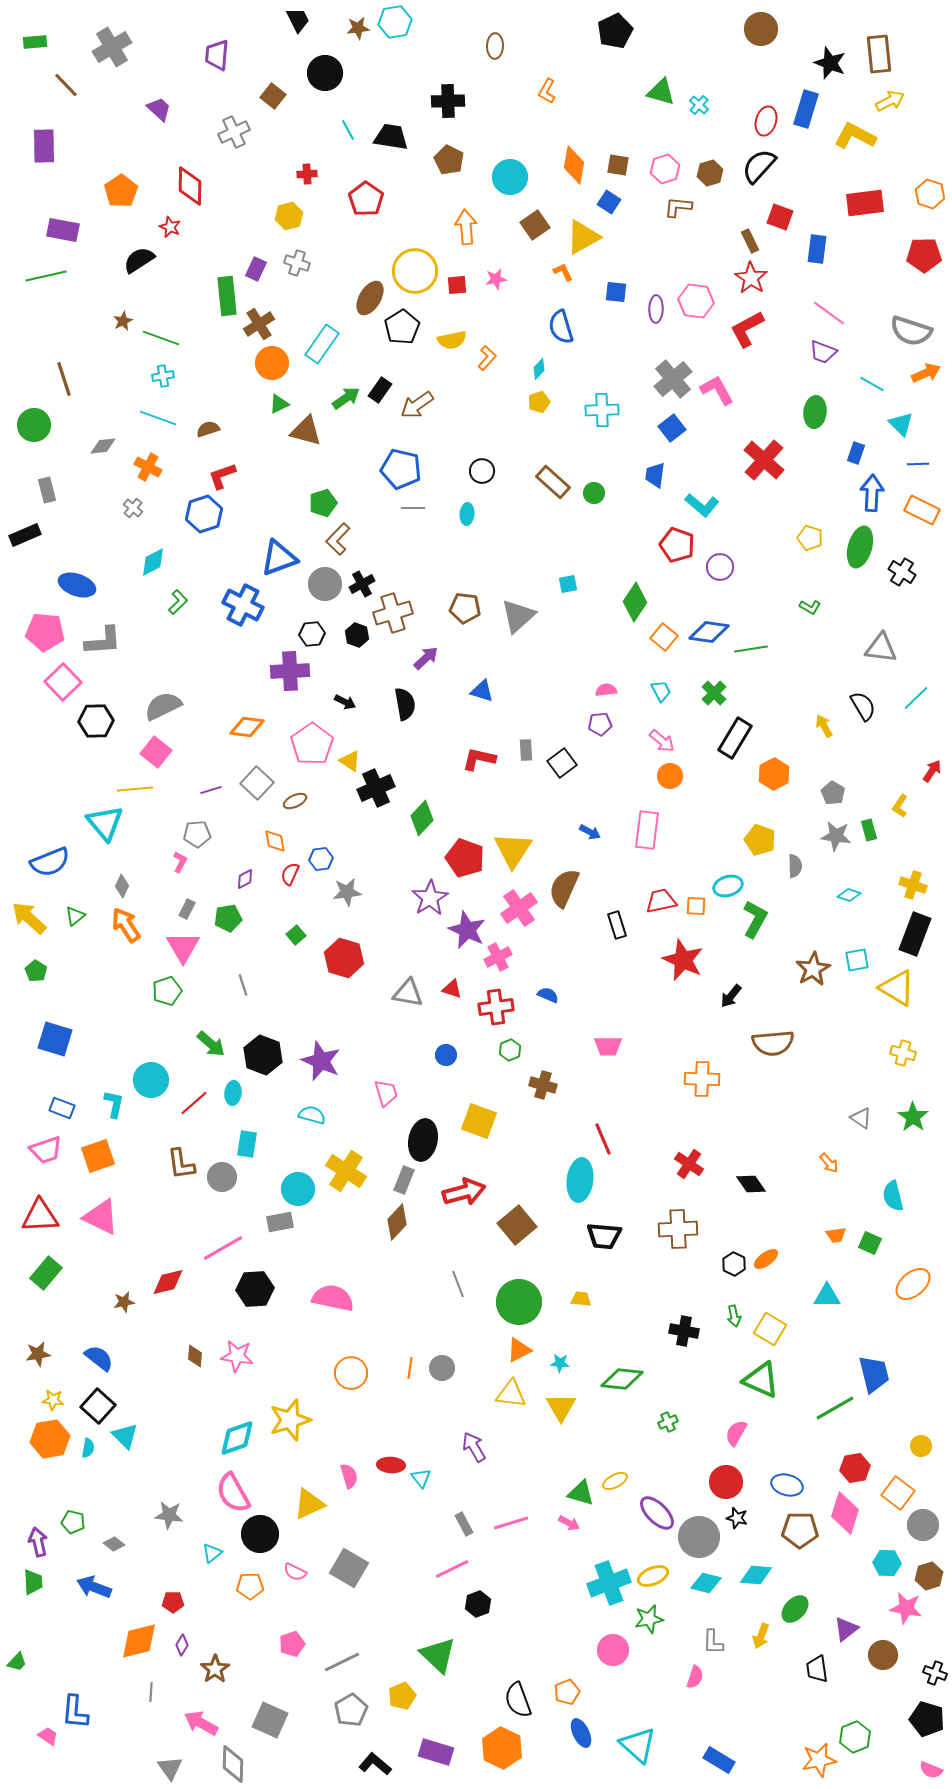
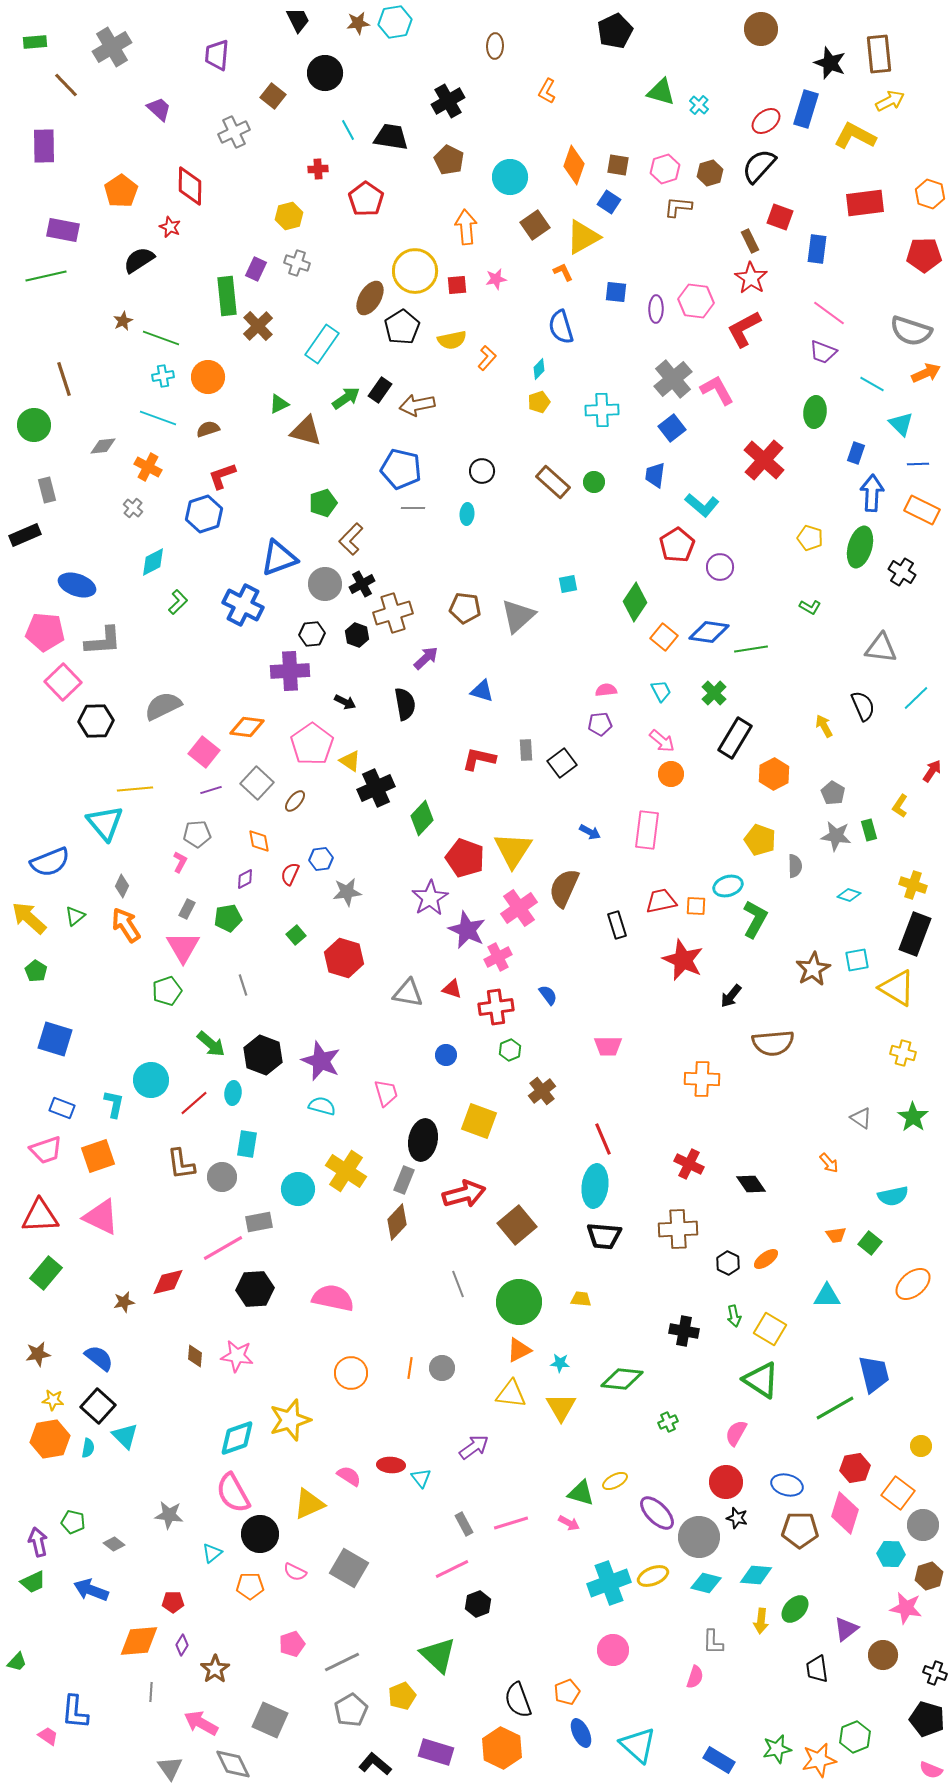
brown star at (358, 28): moved 5 px up
black cross at (448, 101): rotated 28 degrees counterclockwise
red ellipse at (766, 121): rotated 36 degrees clockwise
orange diamond at (574, 165): rotated 9 degrees clockwise
red cross at (307, 174): moved 11 px right, 5 px up
brown cross at (259, 324): moved 1 px left, 2 px down; rotated 12 degrees counterclockwise
red L-shape at (747, 329): moved 3 px left
orange circle at (272, 363): moved 64 px left, 14 px down
brown arrow at (417, 405): rotated 24 degrees clockwise
green circle at (594, 493): moved 11 px up
brown L-shape at (338, 539): moved 13 px right
red pentagon at (677, 545): rotated 20 degrees clockwise
black semicircle at (863, 706): rotated 8 degrees clockwise
pink square at (156, 752): moved 48 px right
orange circle at (670, 776): moved 1 px right, 2 px up
brown ellipse at (295, 801): rotated 25 degrees counterclockwise
orange diamond at (275, 841): moved 16 px left
blue semicircle at (548, 995): rotated 30 degrees clockwise
brown cross at (543, 1085): moved 1 px left, 6 px down; rotated 36 degrees clockwise
cyan semicircle at (312, 1115): moved 10 px right, 9 px up
red cross at (689, 1164): rotated 8 degrees counterclockwise
cyan ellipse at (580, 1180): moved 15 px right, 6 px down
red arrow at (464, 1192): moved 2 px down
cyan semicircle at (893, 1196): rotated 88 degrees counterclockwise
gray rectangle at (280, 1222): moved 21 px left
green square at (870, 1243): rotated 15 degrees clockwise
black hexagon at (734, 1264): moved 6 px left, 1 px up
green triangle at (761, 1380): rotated 9 degrees clockwise
purple arrow at (474, 1447): rotated 84 degrees clockwise
pink semicircle at (349, 1476): rotated 40 degrees counterclockwise
cyan hexagon at (887, 1563): moved 4 px right, 9 px up
green trapezoid at (33, 1582): rotated 68 degrees clockwise
blue arrow at (94, 1587): moved 3 px left, 3 px down
green star at (649, 1619): moved 128 px right, 130 px down
yellow arrow at (761, 1636): moved 15 px up; rotated 15 degrees counterclockwise
orange diamond at (139, 1641): rotated 9 degrees clockwise
gray diamond at (233, 1764): rotated 27 degrees counterclockwise
